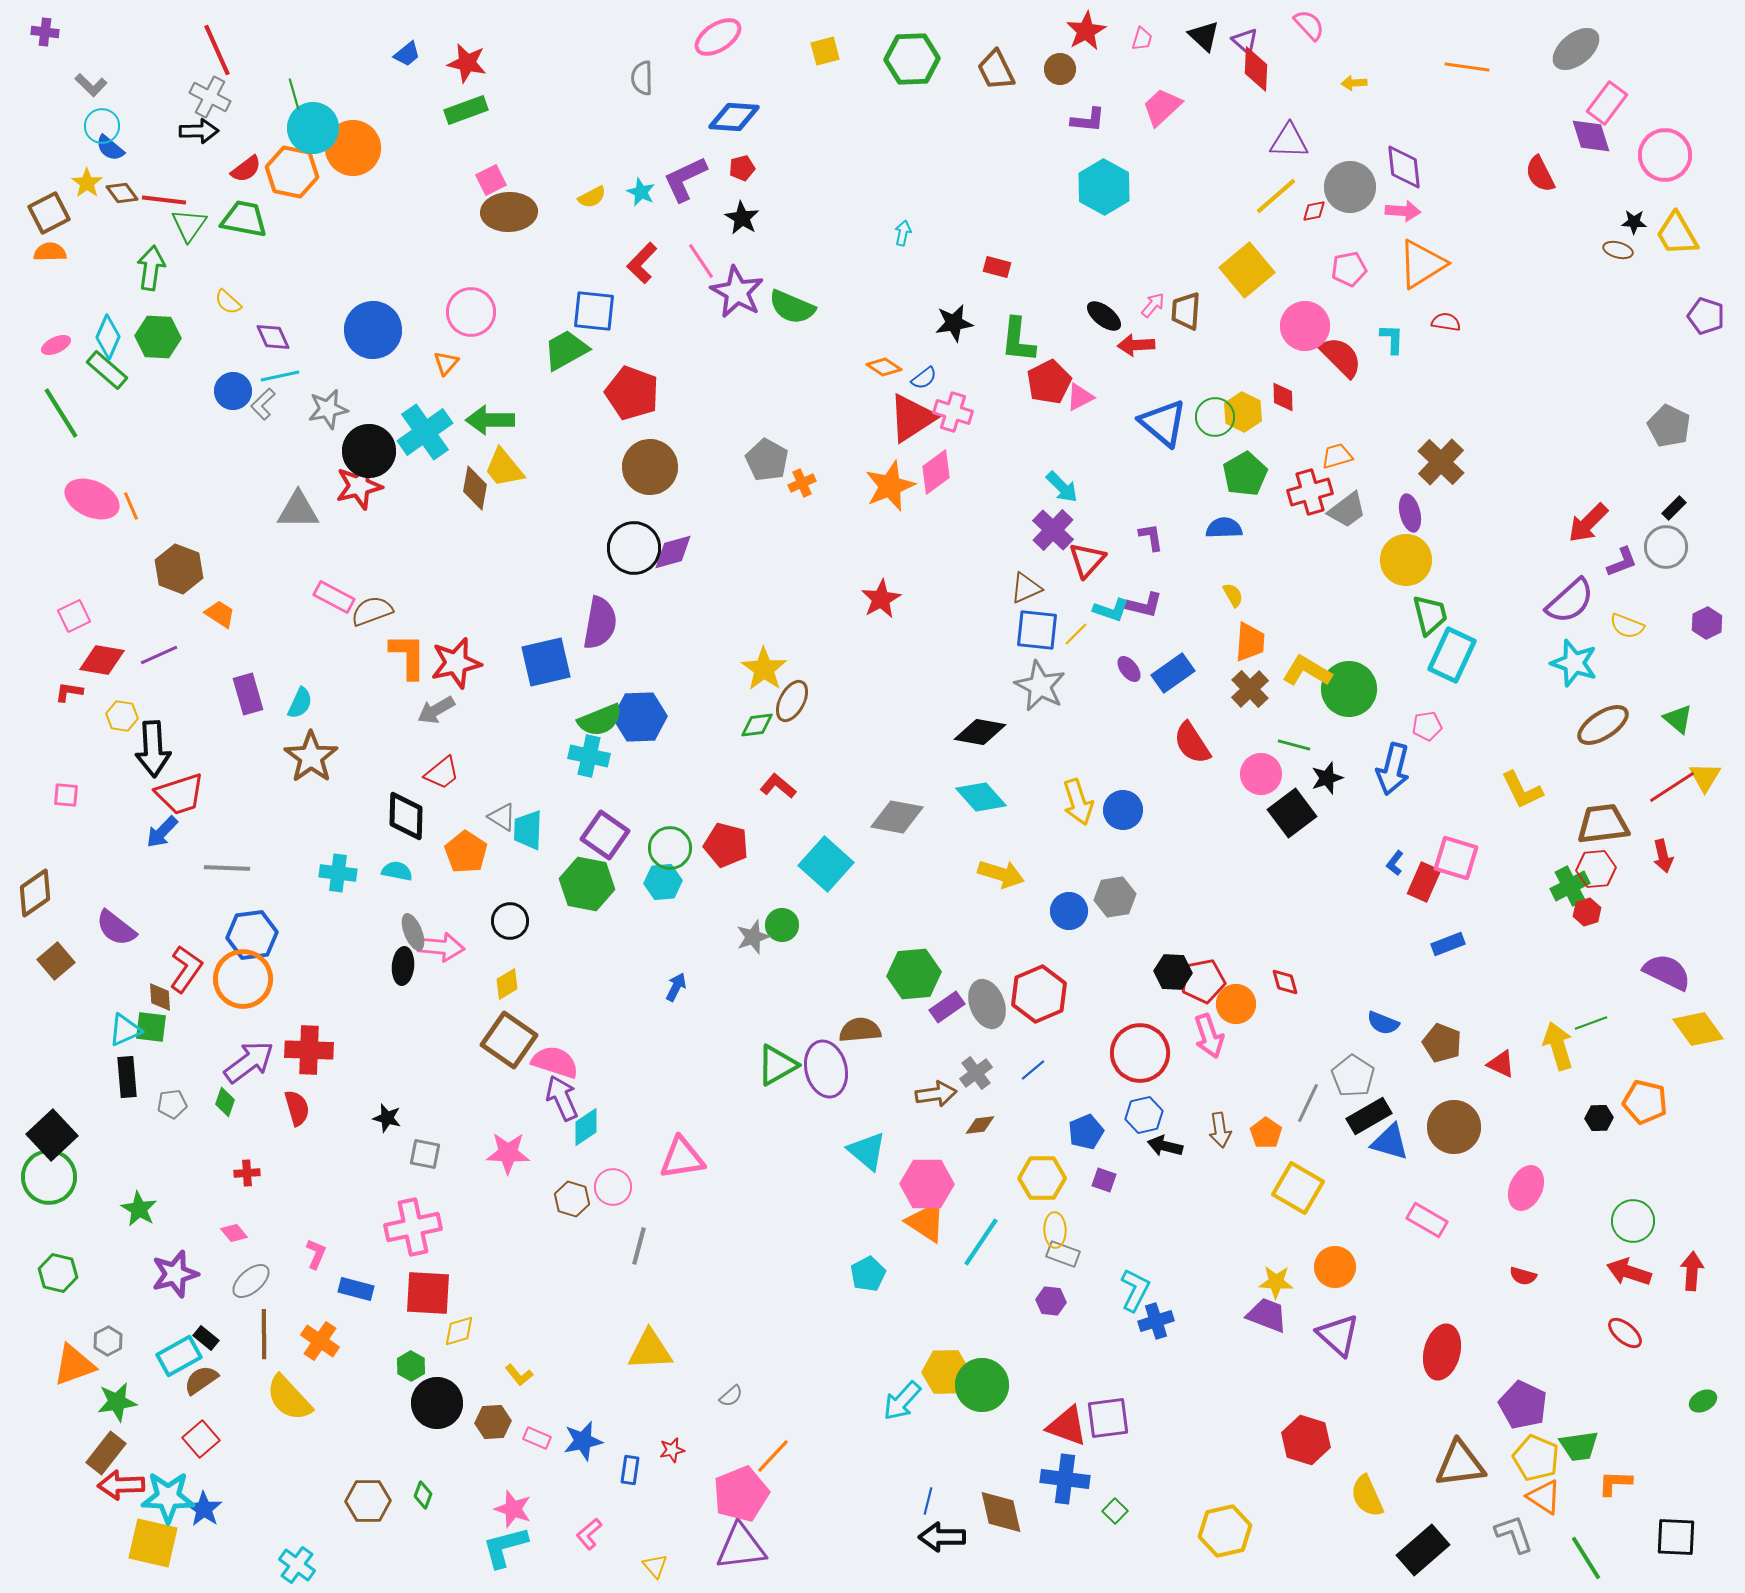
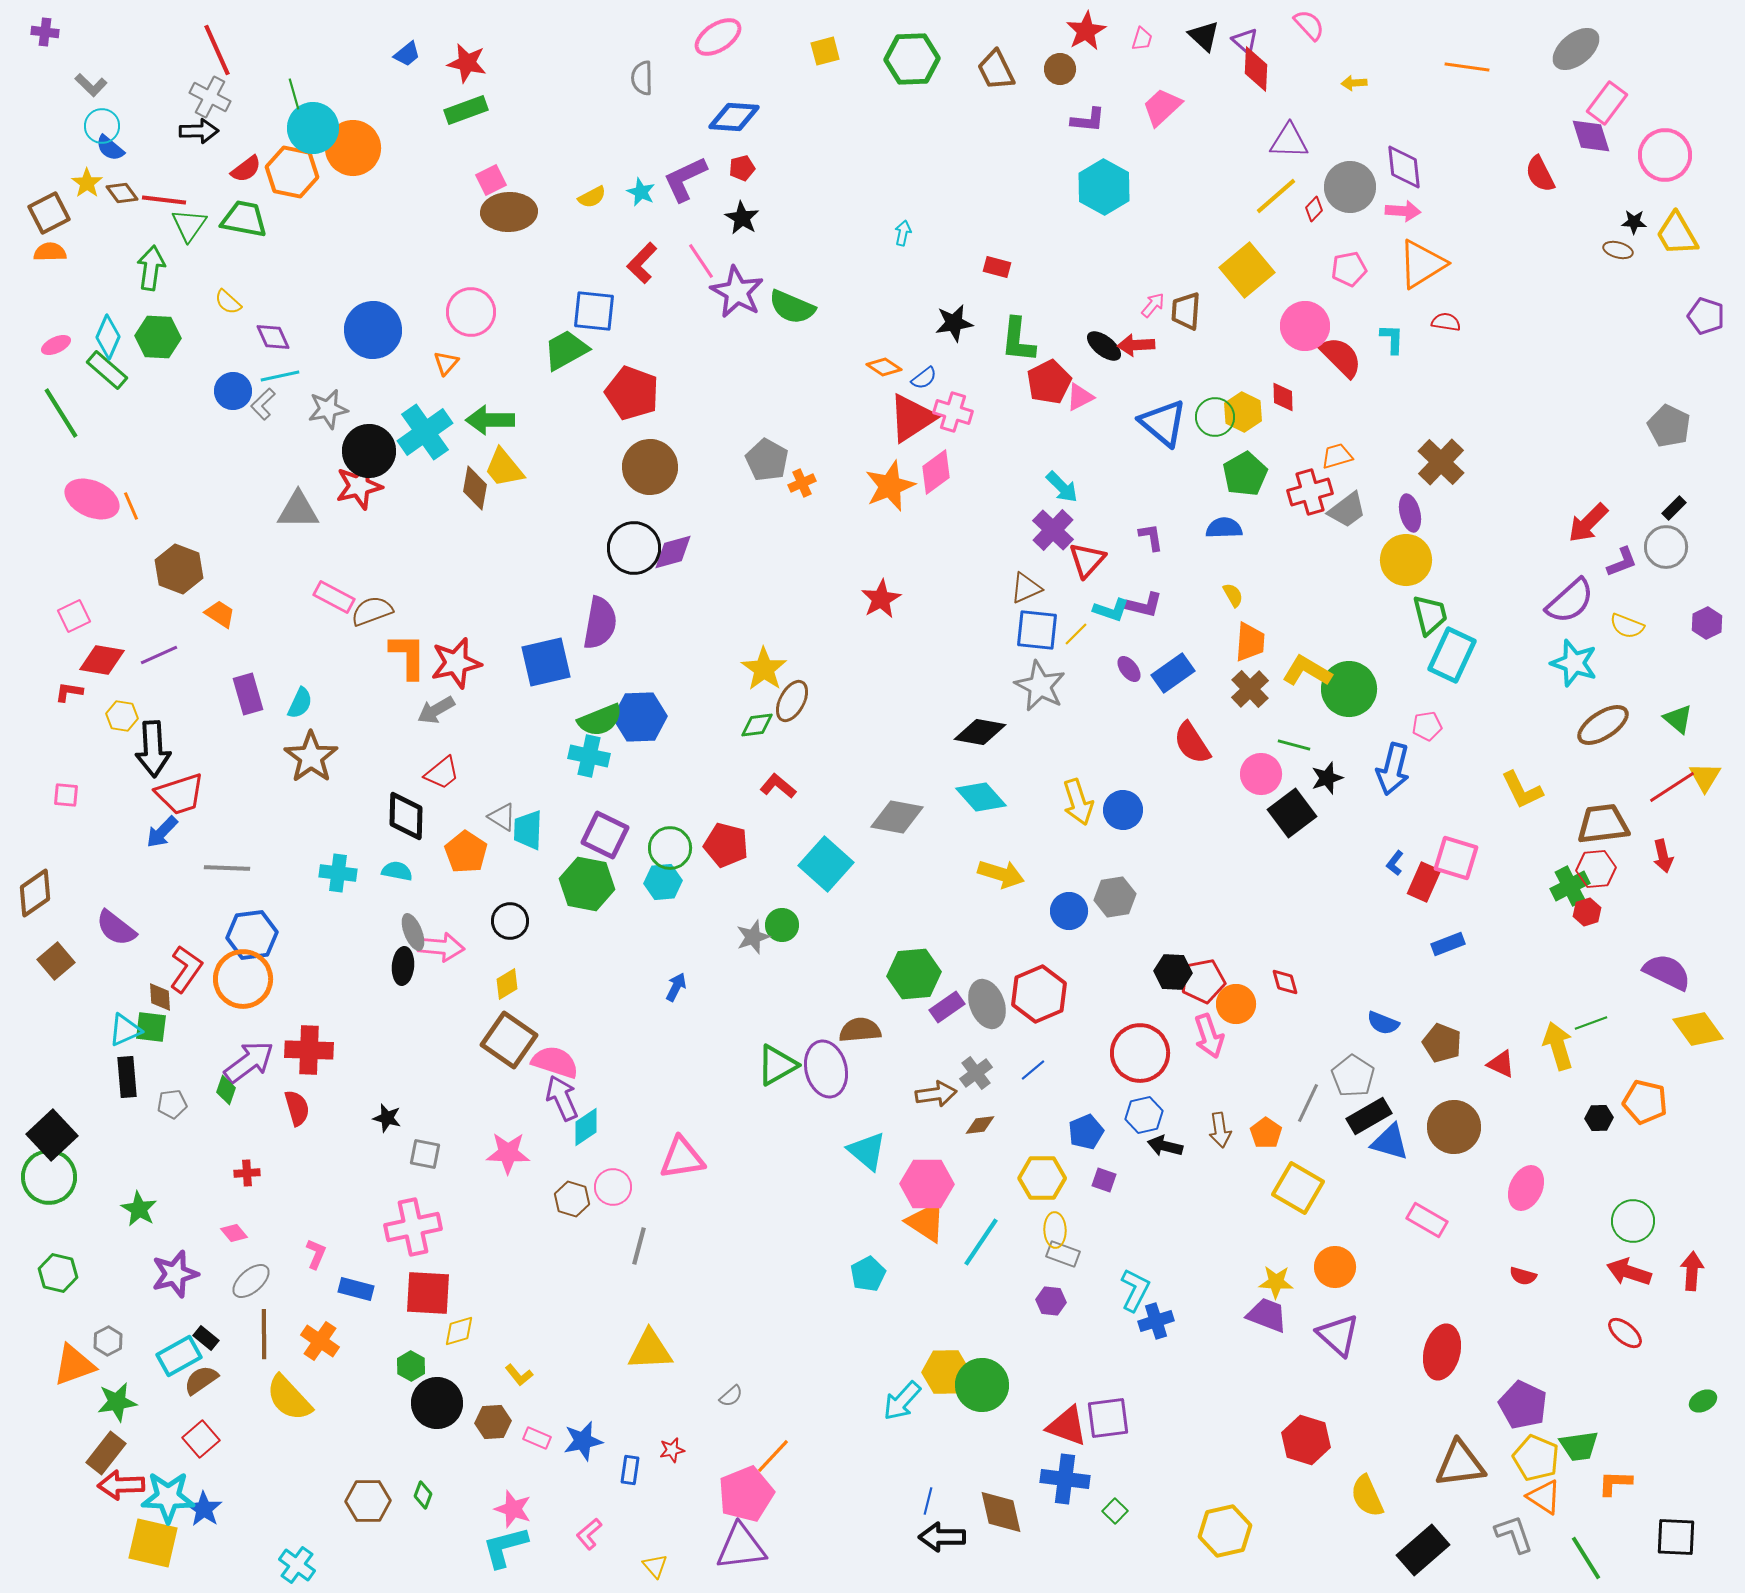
red diamond at (1314, 211): moved 2 px up; rotated 35 degrees counterclockwise
black ellipse at (1104, 316): moved 30 px down
purple square at (605, 835): rotated 9 degrees counterclockwise
green diamond at (225, 1102): moved 1 px right, 12 px up
pink pentagon at (741, 1494): moved 5 px right
